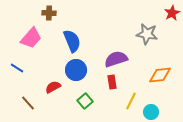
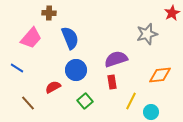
gray star: rotated 25 degrees counterclockwise
blue semicircle: moved 2 px left, 3 px up
